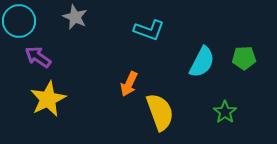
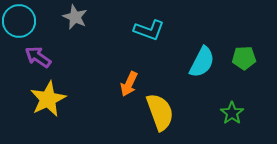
green star: moved 7 px right, 1 px down
